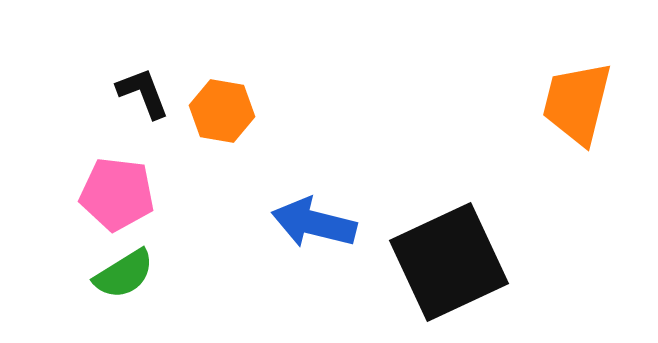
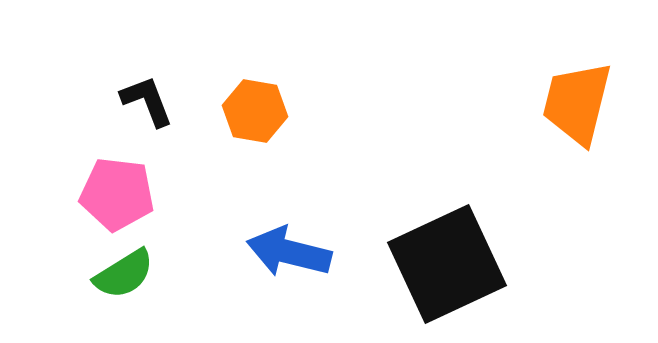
black L-shape: moved 4 px right, 8 px down
orange hexagon: moved 33 px right
blue arrow: moved 25 px left, 29 px down
black square: moved 2 px left, 2 px down
